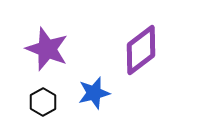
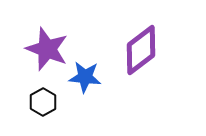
blue star: moved 9 px left, 16 px up; rotated 20 degrees clockwise
